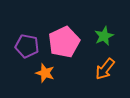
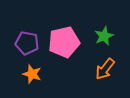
pink pentagon: rotated 12 degrees clockwise
purple pentagon: moved 3 px up
orange star: moved 13 px left, 1 px down
